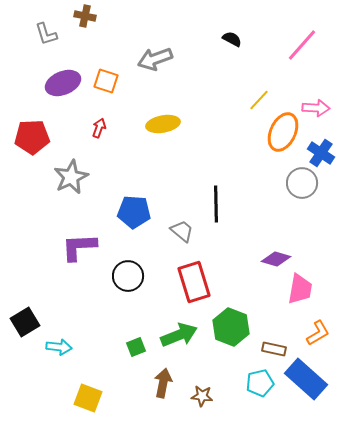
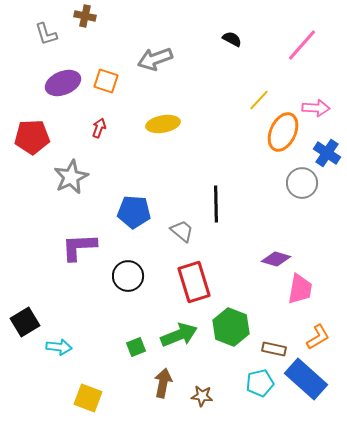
blue cross: moved 6 px right
orange L-shape: moved 4 px down
